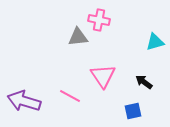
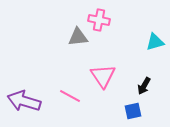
black arrow: moved 4 px down; rotated 96 degrees counterclockwise
